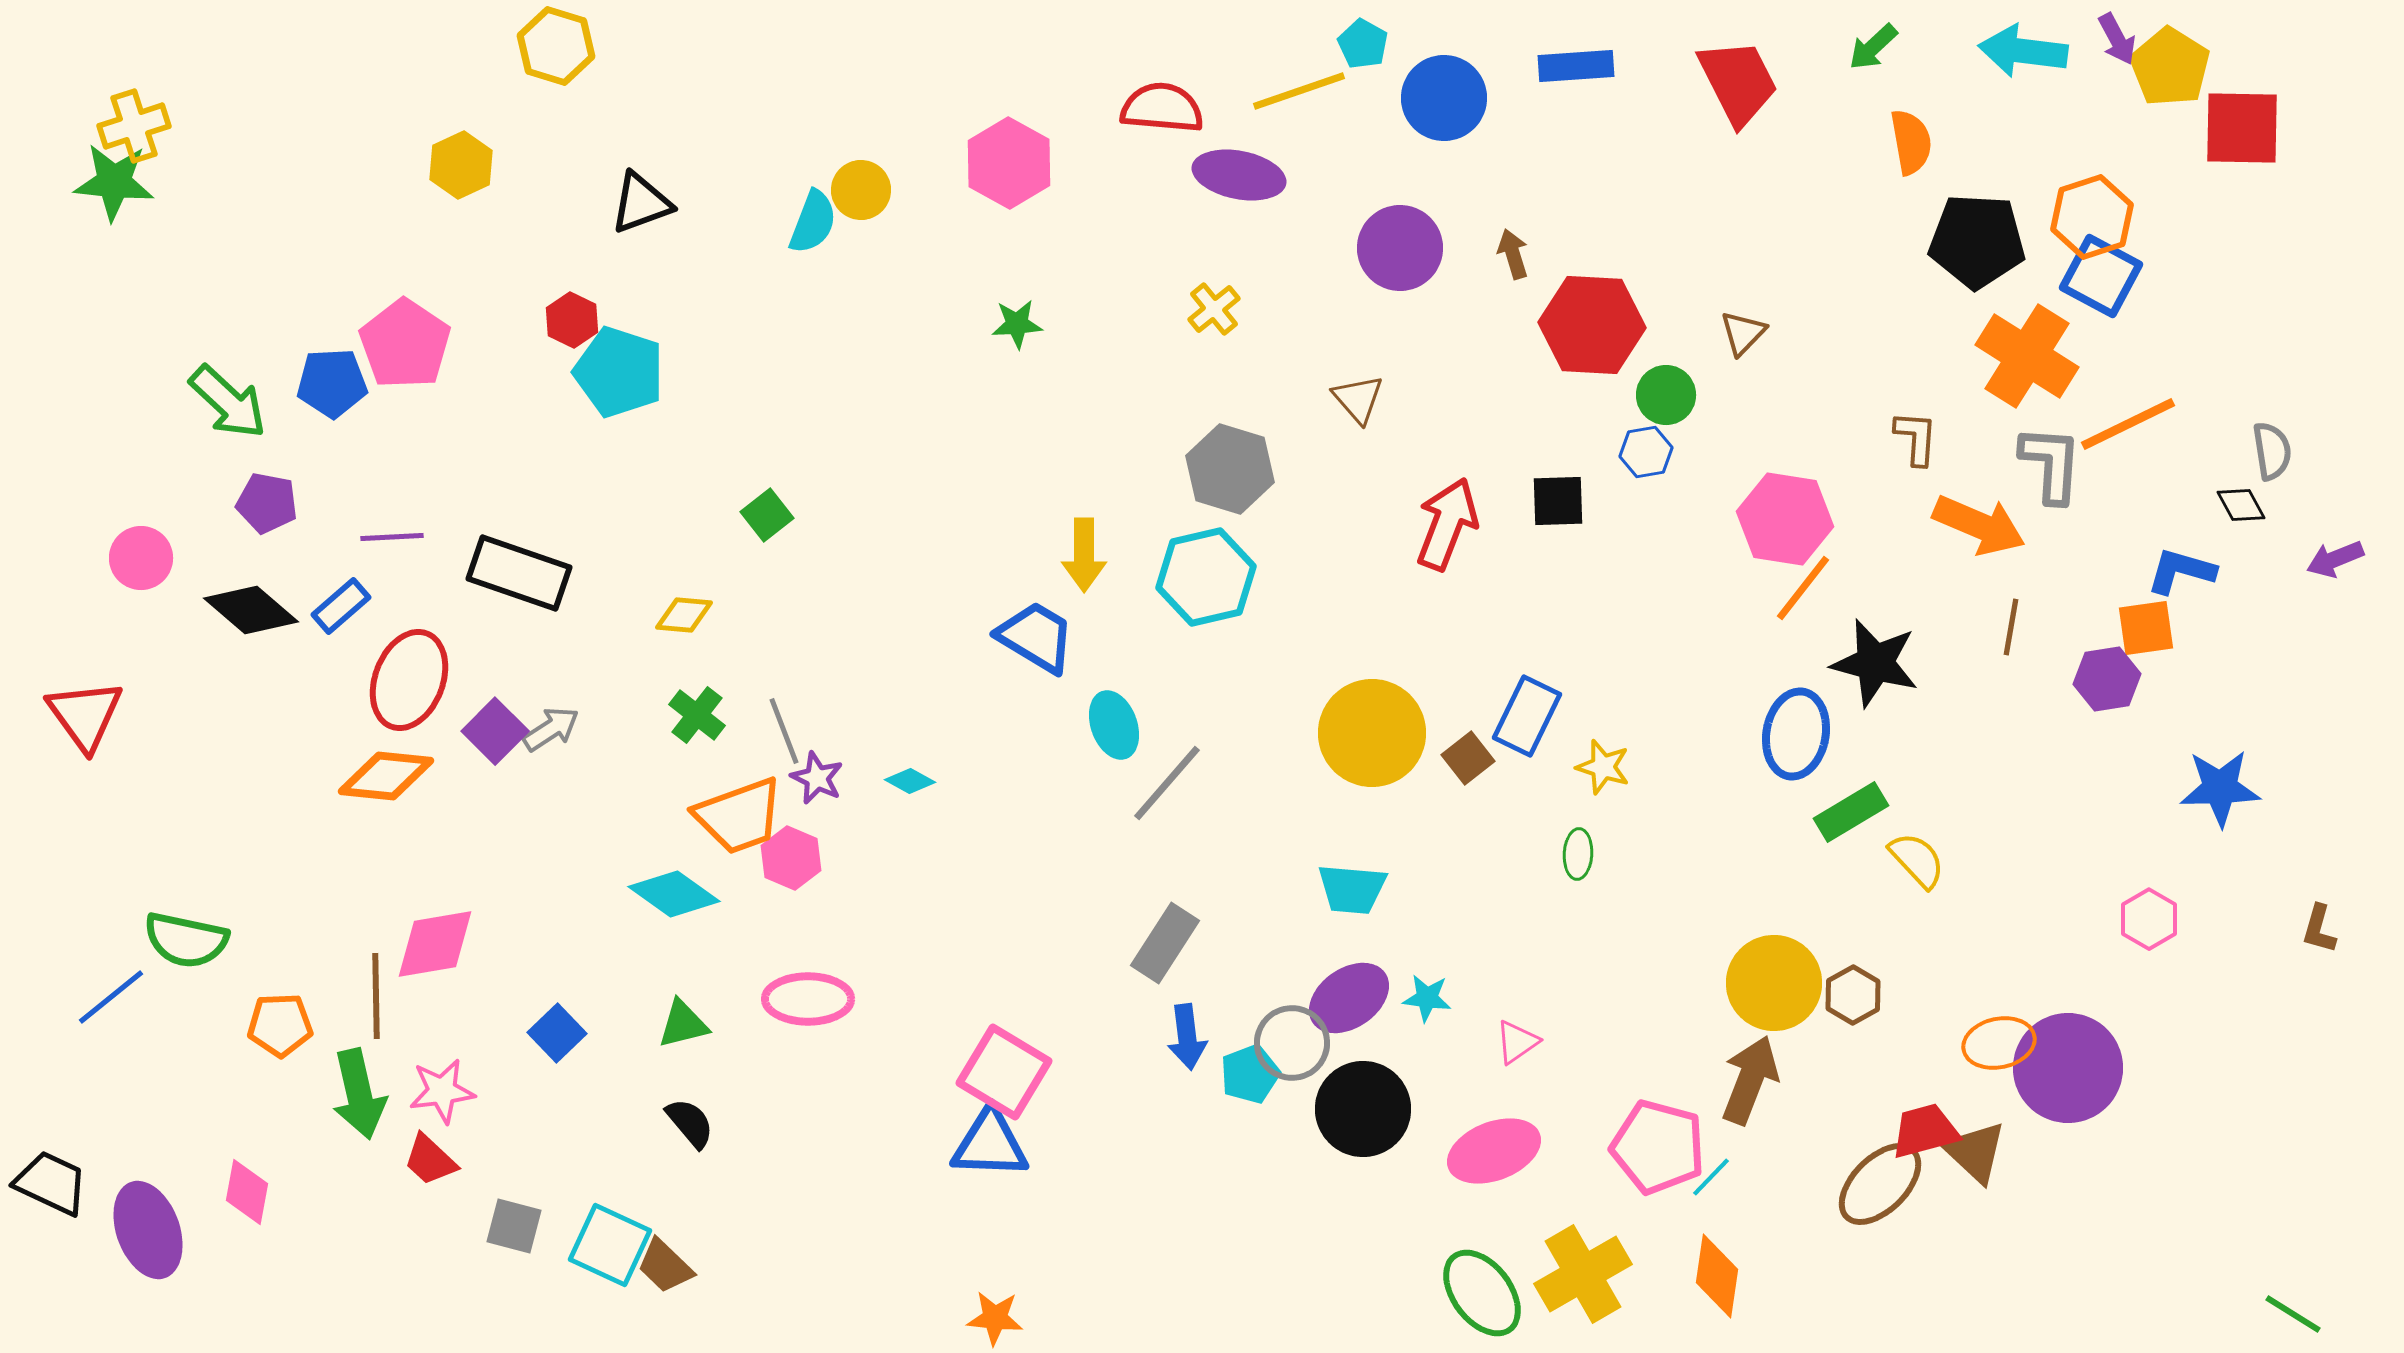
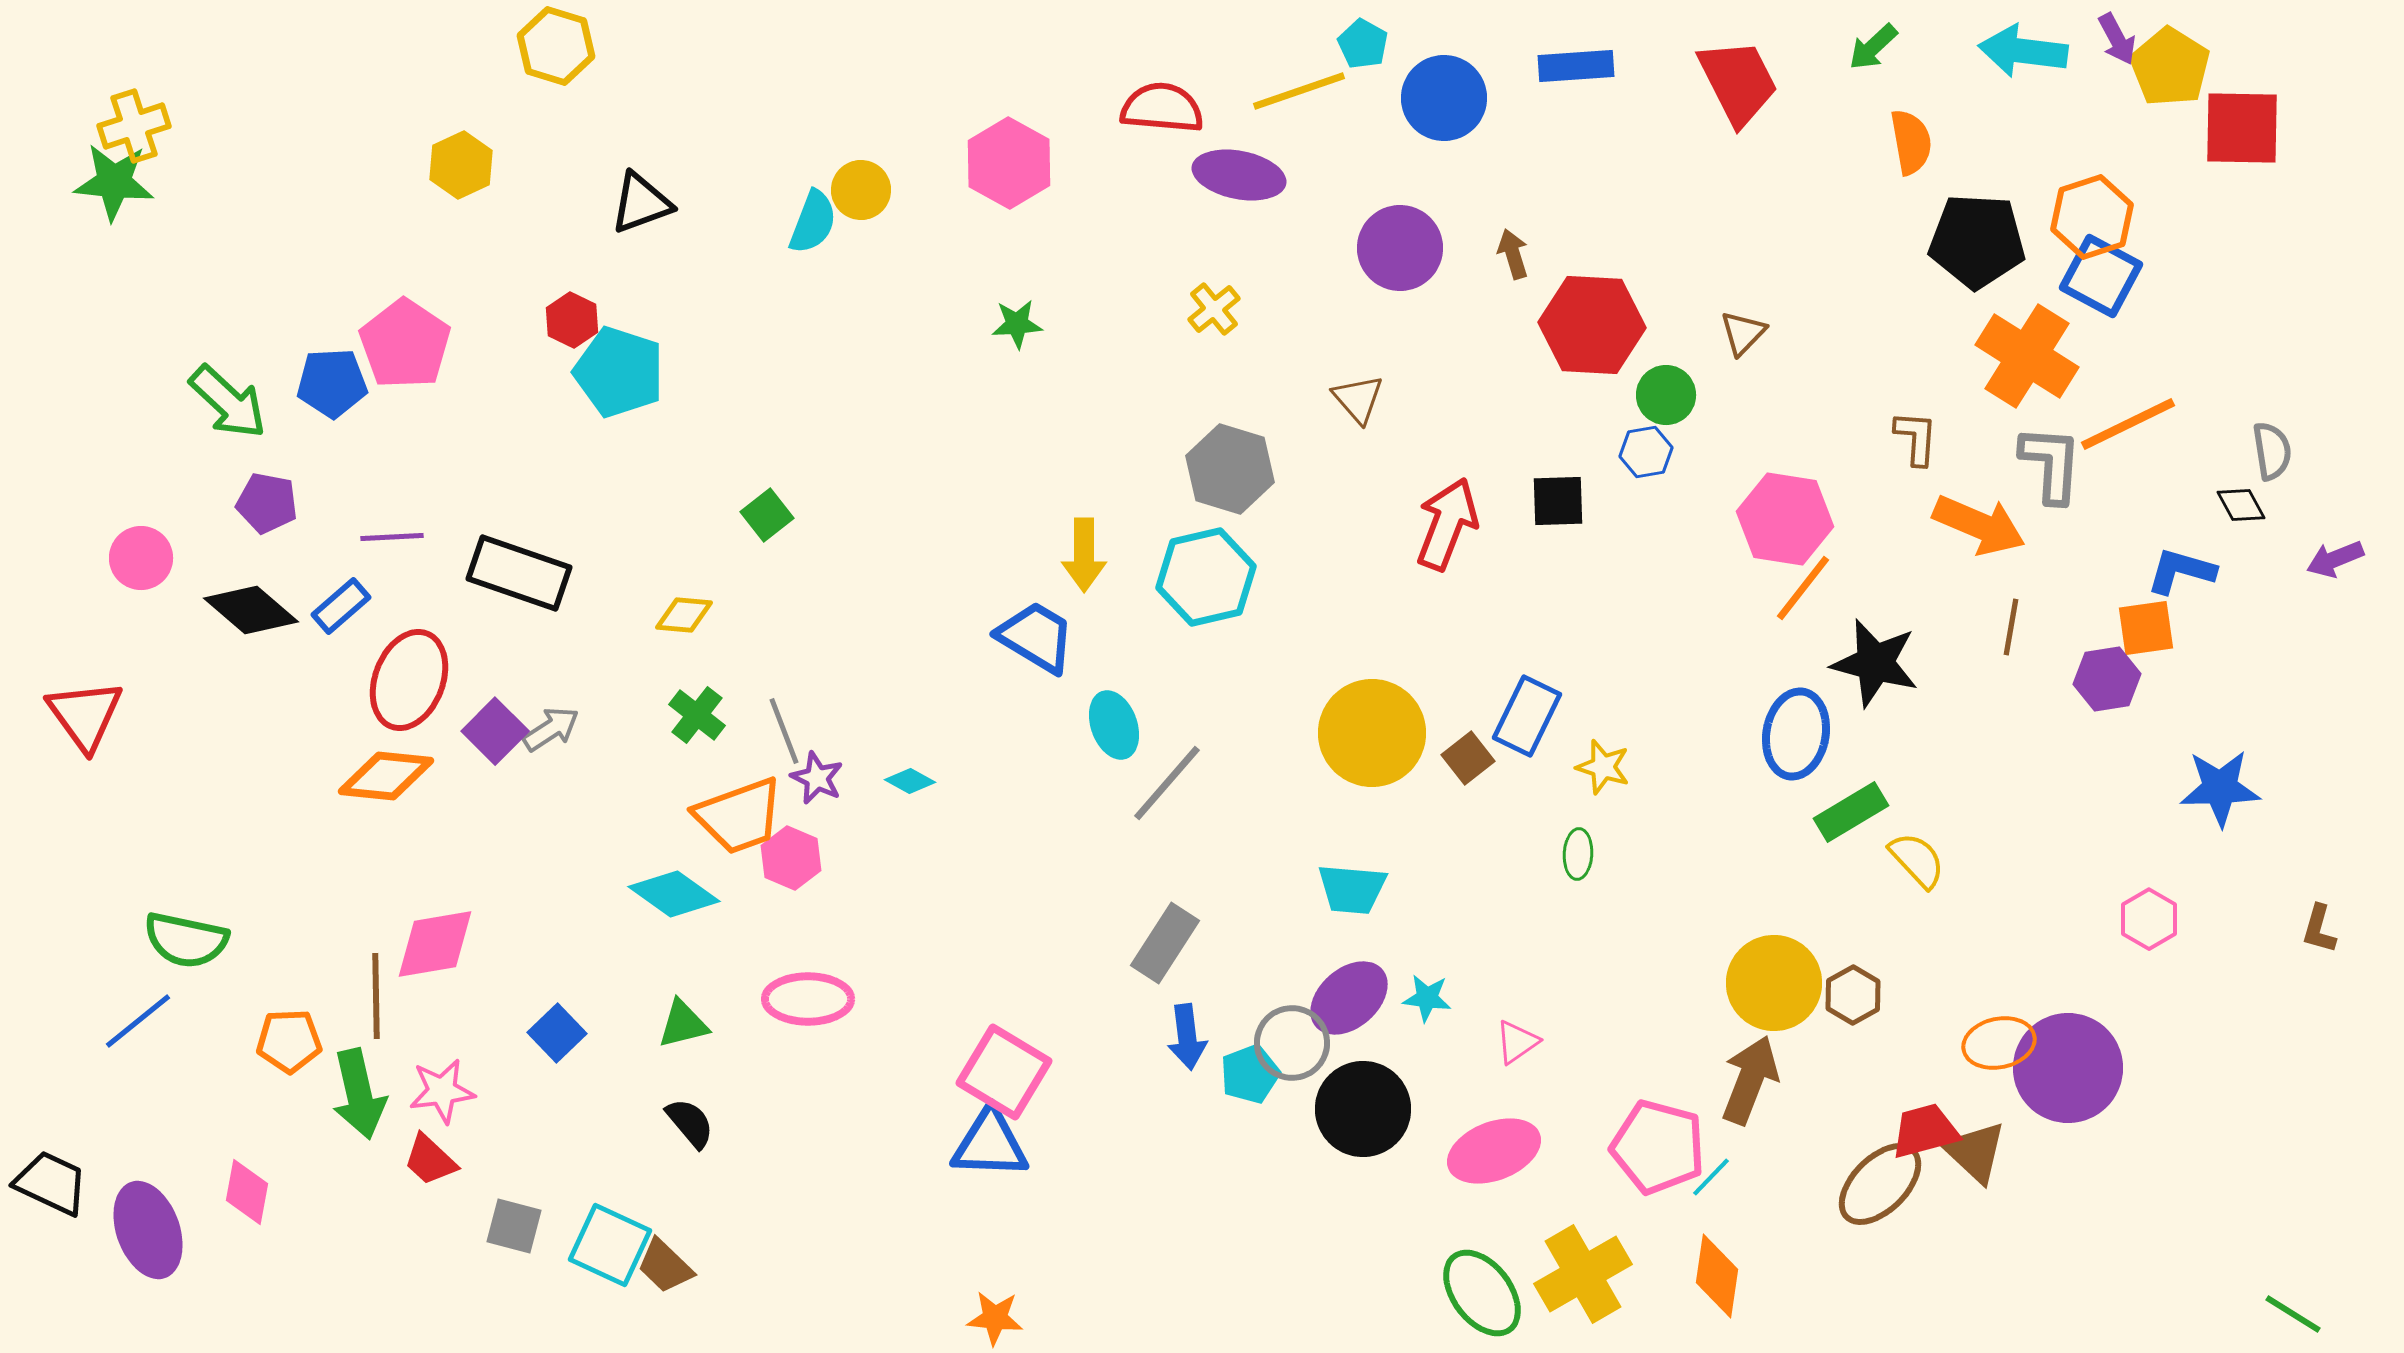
blue line at (111, 997): moved 27 px right, 24 px down
purple ellipse at (1349, 998): rotated 6 degrees counterclockwise
orange pentagon at (280, 1025): moved 9 px right, 16 px down
